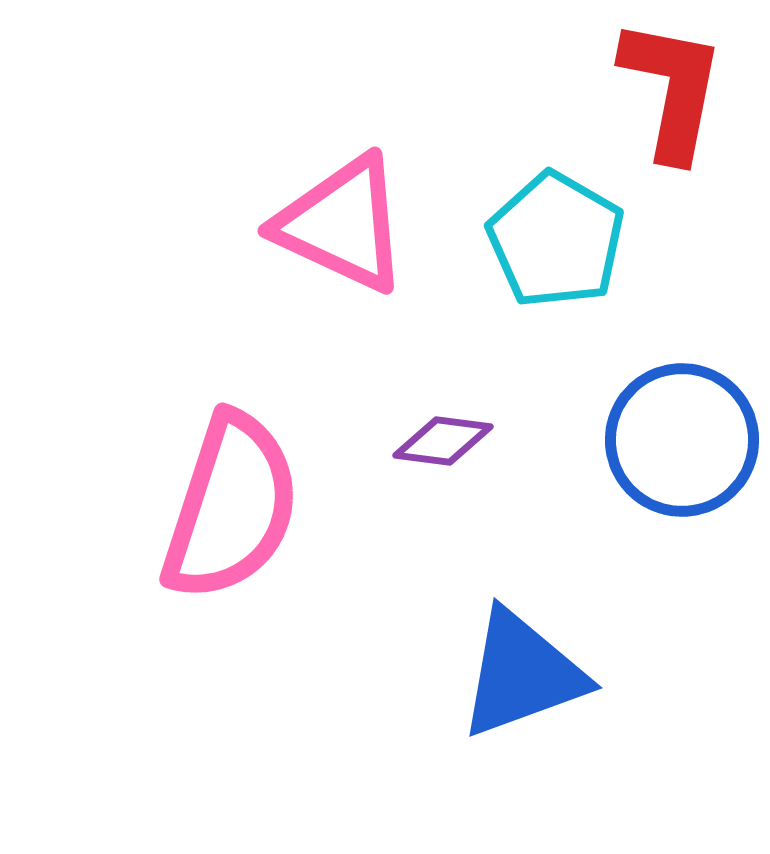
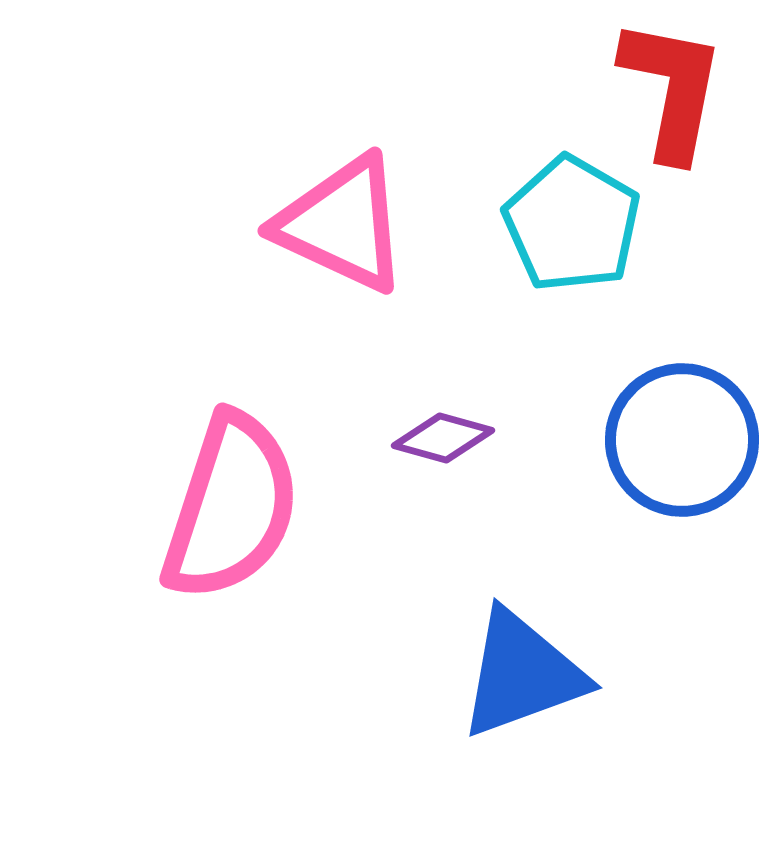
cyan pentagon: moved 16 px right, 16 px up
purple diamond: moved 3 px up; rotated 8 degrees clockwise
